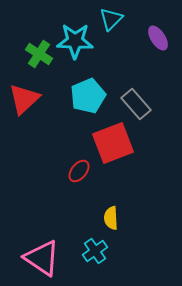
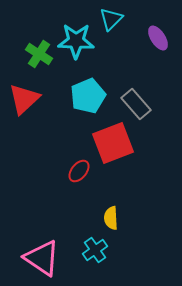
cyan star: moved 1 px right
cyan cross: moved 1 px up
